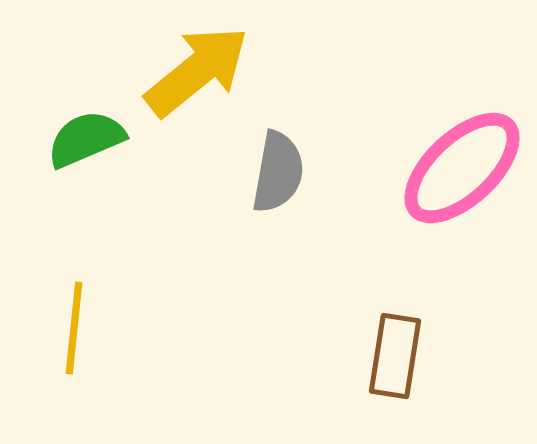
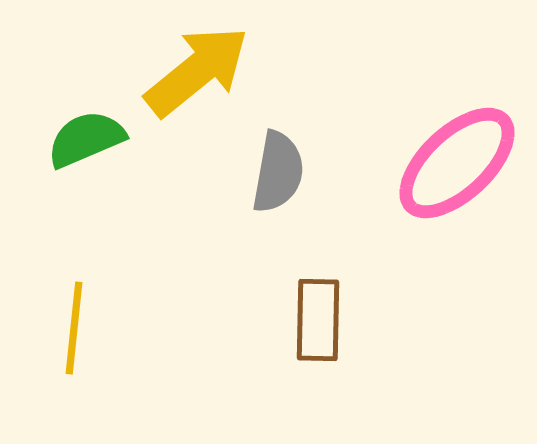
pink ellipse: moved 5 px left, 5 px up
brown rectangle: moved 77 px left, 36 px up; rotated 8 degrees counterclockwise
